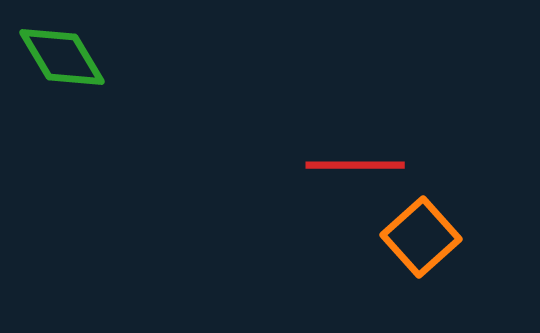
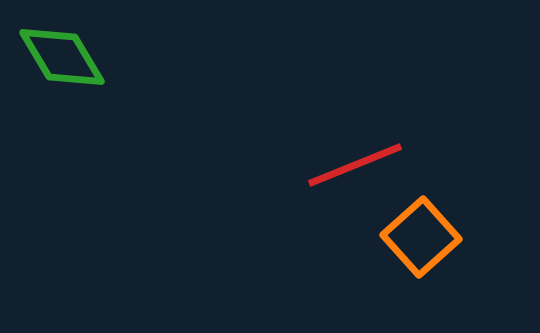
red line: rotated 22 degrees counterclockwise
